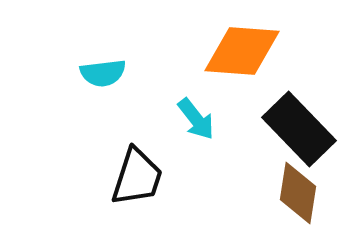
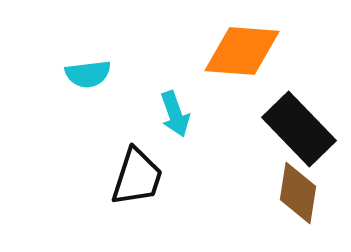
cyan semicircle: moved 15 px left, 1 px down
cyan arrow: moved 21 px left, 5 px up; rotated 18 degrees clockwise
